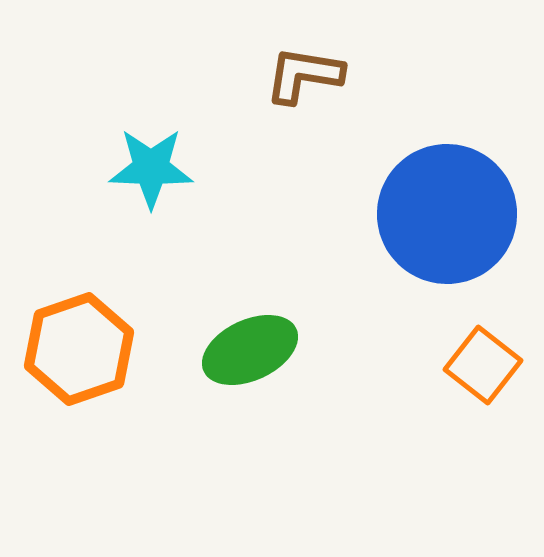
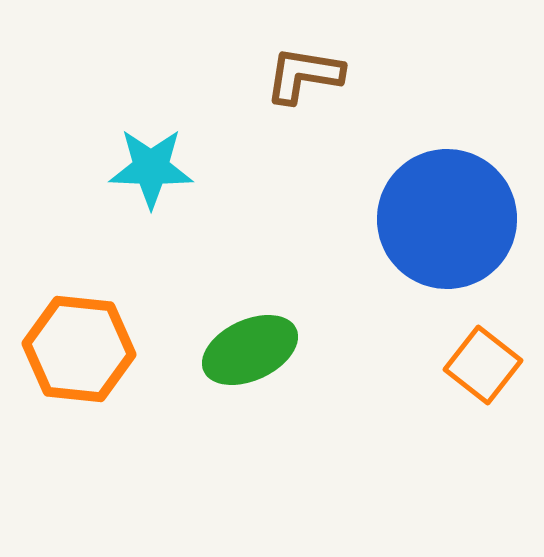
blue circle: moved 5 px down
orange hexagon: rotated 25 degrees clockwise
